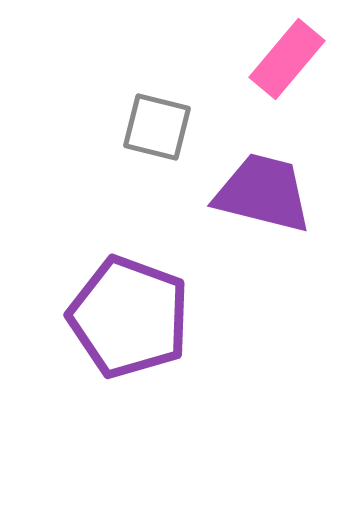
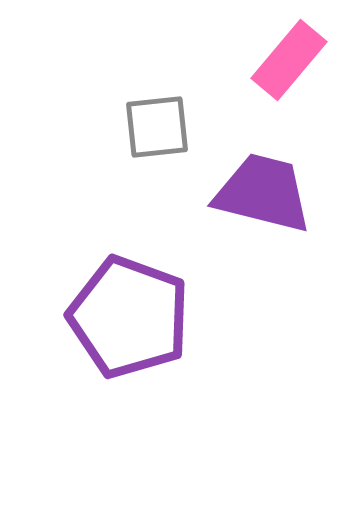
pink rectangle: moved 2 px right, 1 px down
gray square: rotated 20 degrees counterclockwise
